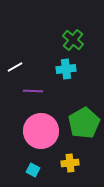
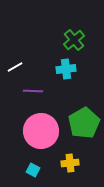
green cross: moved 1 px right; rotated 10 degrees clockwise
